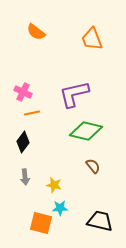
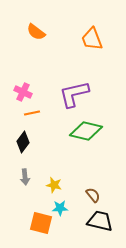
brown semicircle: moved 29 px down
